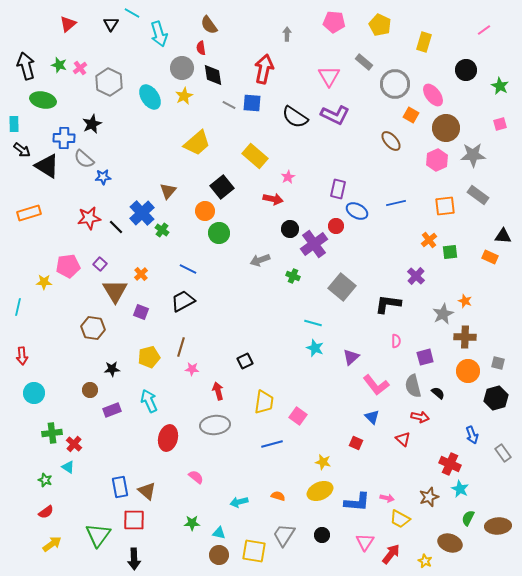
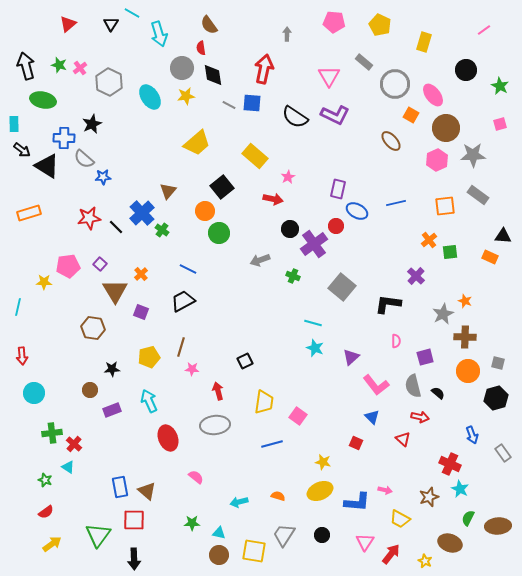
yellow star at (184, 96): moved 2 px right; rotated 18 degrees clockwise
red ellipse at (168, 438): rotated 35 degrees counterclockwise
pink arrow at (387, 498): moved 2 px left, 8 px up
